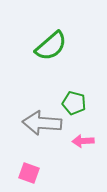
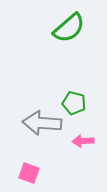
green semicircle: moved 18 px right, 18 px up
